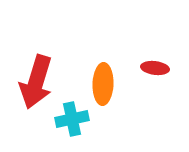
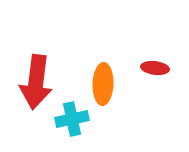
red arrow: rotated 10 degrees counterclockwise
